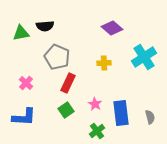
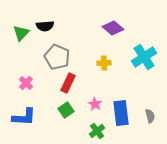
purple diamond: moved 1 px right
green triangle: rotated 36 degrees counterclockwise
gray semicircle: moved 1 px up
